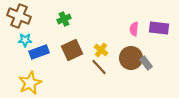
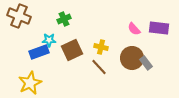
pink semicircle: rotated 48 degrees counterclockwise
cyan star: moved 24 px right
yellow cross: moved 3 px up; rotated 24 degrees counterclockwise
brown circle: moved 1 px right
